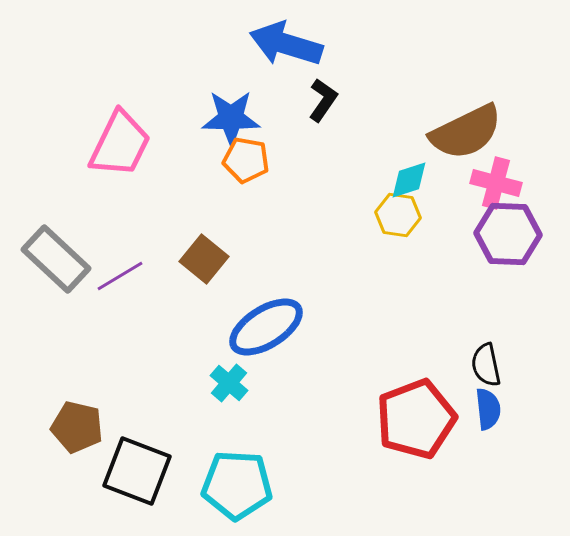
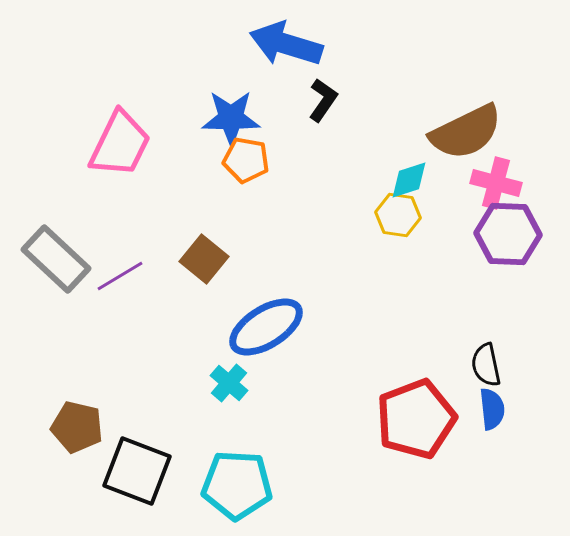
blue semicircle: moved 4 px right
